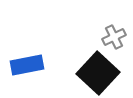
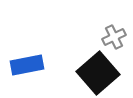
black square: rotated 6 degrees clockwise
